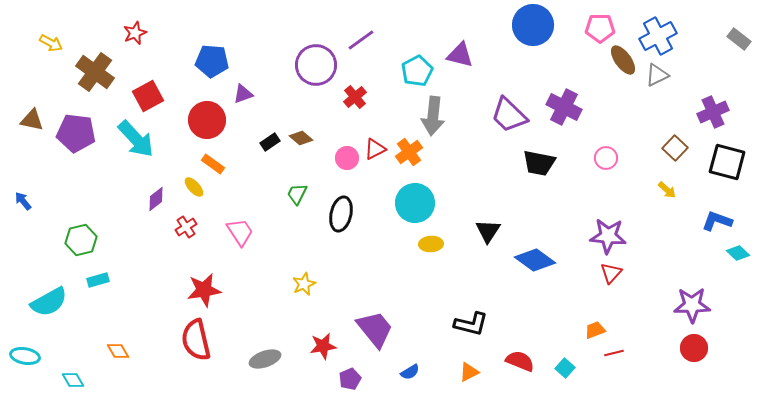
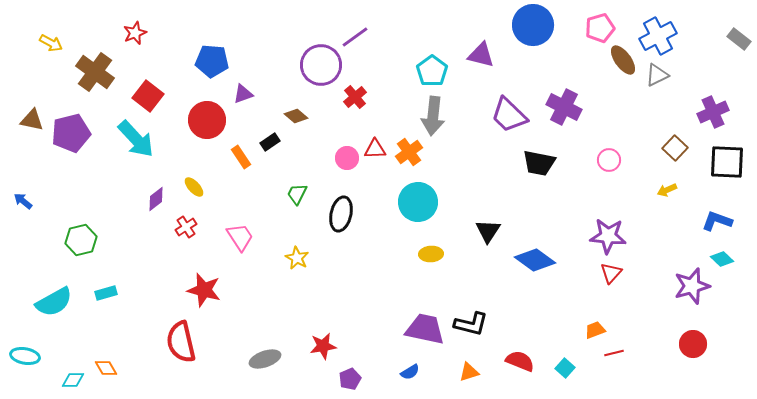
pink pentagon at (600, 28): rotated 16 degrees counterclockwise
purple line at (361, 40): moved 6 px left, 3 px up
purple triangle at (460, 55): moved 21 px right
purple circle at (316, 65): moved 5 px right
cyan pentagon at (417, 71): moved 15 px right; rotated 8 degrees counterclockwise
red square at (148, 96): rotated 24 degrees counterclockwise
purple pentagon at (76, 133): moved 5 px left; rotated 21 degrees counterclockwise
brown diamond at (301, 138): moved 5 px left, 22 px up
red triangle at (375, 149): rotated 25 degrees clockwise
pink circle at (606, 158): moved 3 px right, 2 px down
black square at (727, 162): rotated 12 degrees counterclockwise
orange rectangle at (213, 164): moved 28 px right, 7 px up; rotated 20 degrees clockwise
yellow arrow at (667, 190): rotated 114 degrees clockwise
blue arrow at (23, 201): rotated 12 degrees counterclockwise
cyan circle at (415, 203): moved 3 px right, 1 px up
pink trapezoid at (240, 232): moved 5 px down
yellow ellipse at (431, 244): moved 10 px down
cyan diamond at (738, 253): moved 16 px left, 6 px down
cyan rectangle at (98, 280): moved 8 px right, 13 px down
yellow star at (304, 284): moved 7 px left, 26 px up; rotated 20 degrees counterclockwise
red star at (204, 290): rotated 24 degrees clockwise
cyan semicircle at (49, 302): moved 5 px right
purple star at (692, 305): moved 19 px up; rotated 15 degrees counterclockwise
purple trapezoid at (375, 329): moved 50 px right; rotated 39 degrees counterclockwise
red semicircle at (196, 340): moved 15 px left, 2 px down
red circle at (694, 348): moved 1 px left, 4 px up
orange diamond at (118, 351): moved 12 px left, 17 px down
orange triangle at (469, 372): rotated 10 degrees clockwise
cyan diamond at (73, 380): rotated 60 degrees counterclockwise
